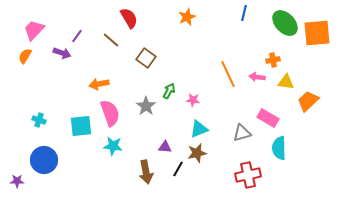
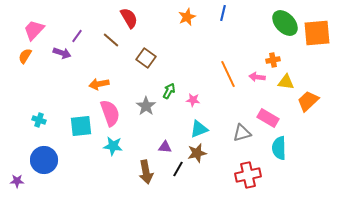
blue line: moved 21 px left
